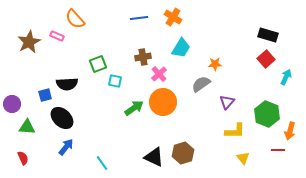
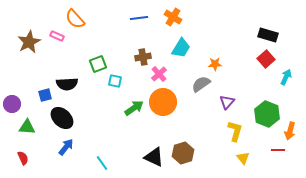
yellow L-shape: rotated 75 degrees counterclockwise
